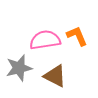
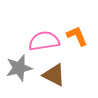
pink semicircle: moved 1 px left, 1 px down
brown triangle: moved 1 px left, 1 px up
